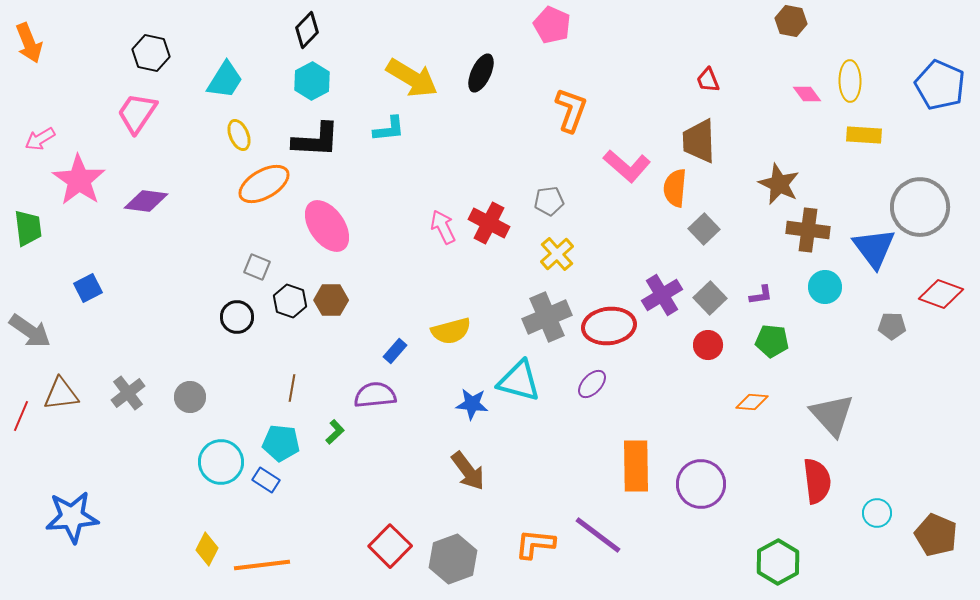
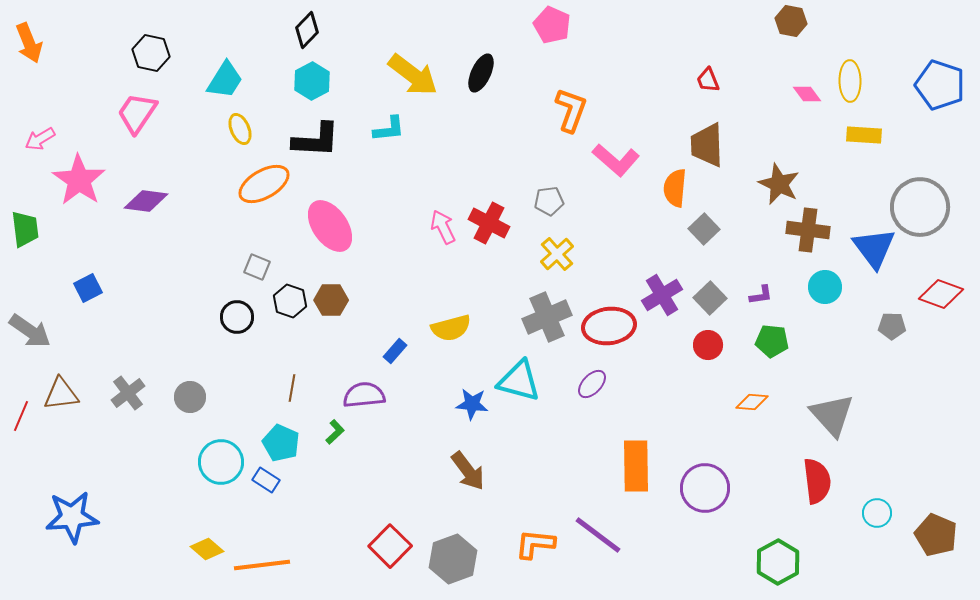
yellow arrow at (412, 78): moved 1 px right, 3 px up; rotated 6 degrees clockwise
blue pentagon at (940, 85): rotated 6 degrees counterclockwise
yellow ellipse at (239, 135): moved 1 px right, 6 px up
brown trapezoid at (699, 141): moved 8 px right, 4 px down
pink L-shape at (627, 166): moved 11 px left, 6 px up
pink ellipse at (327, 226): moved 3 px right
green trapezoid at (28, 228): moved 3 px left, 1 px down
yellow semicircle at (451, 331): moved 3 px up
purple semicircle at (375, 395): moved 11 px left
cyan pentagon at (281, 443): rotated 18 degrees clockwise
purple circle at (701, 484): moved 4 px right, 4 px down
yellow diamond at (207, 549): rotated 76 degrees counterclockwise
